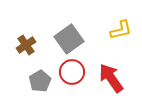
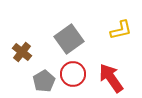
brown cross: moved 4 px left, 7 px down; rotated 18 degrees counterclockwise
red circle: moved 1 px right, 2 px down
gray pentagon: moved 4 px right
